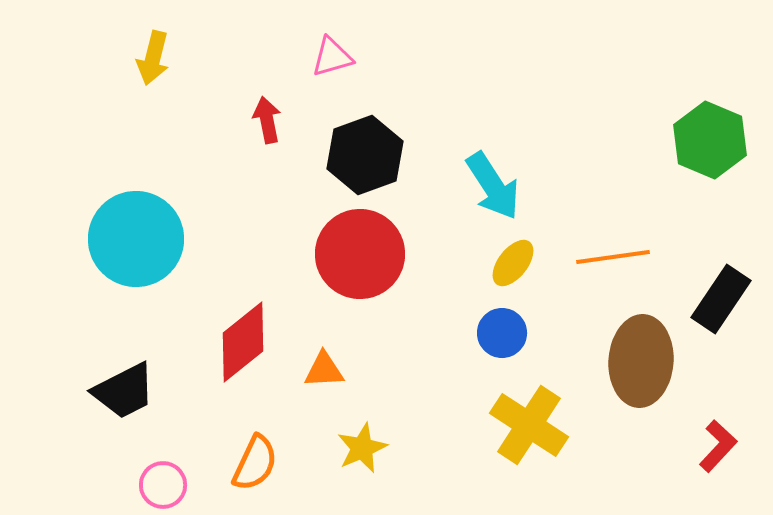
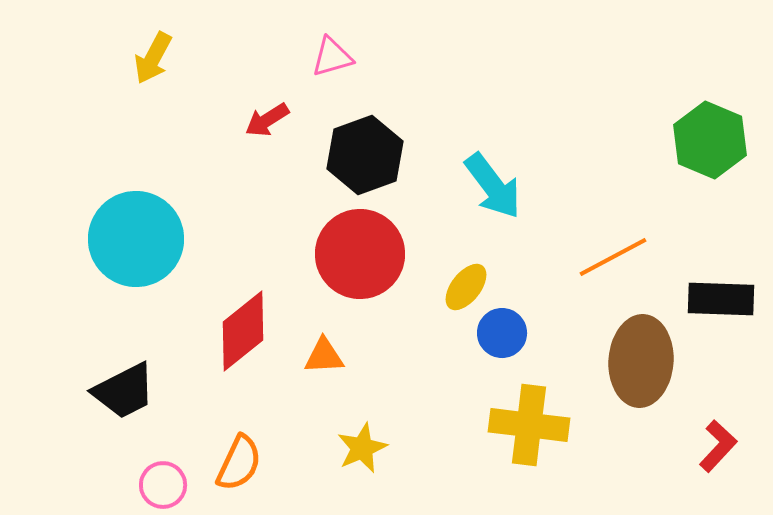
yellow arrow: rotated 14 degrees clockwise
red arrow: rotated 111 degrees counterclockwise
cyan arrow: rotated 4 degrees counterclockwise
orange line: rotated 20 degrees counterclockwise
yellow ellipse: moved 47 px left, 24 px down
black rectangle: rotated 58 degrees clockwise
red diamond: moved 11 px up
orange triangle: moved 14 px up
yellow cross: rotated 26 degrees counterclockwise
orange semicircle: moved 16 px left
